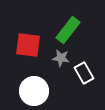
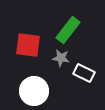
white rectangle: rotated 35 degrees counterclockwise
